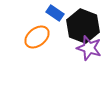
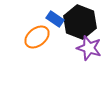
blue rectangle: moved 6 px down
black hexagon: moved 3 px left, 4 px up
